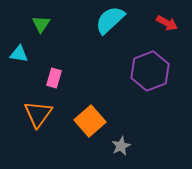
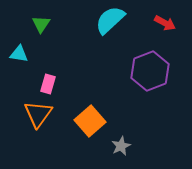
red arrow: moved 2 px left
pink rectangle: moved 6 px left, 6 px down
